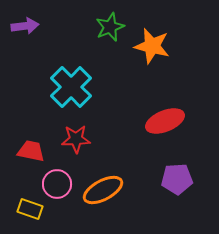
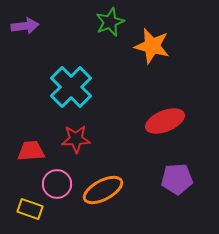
green star: moved 5 px up
red trapezoid: rotated 16 degrees counterclockwise
